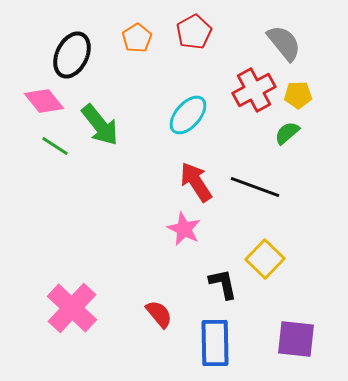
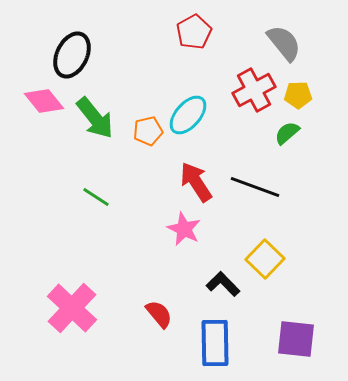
orange pentagon: moved 11 px right, 93 px down; rotated 20 degrees clockwise
green arrow: moved 5 px left, 7 px up
green line: moved 41 px right, 51 px down
black L-shape: rotated 32 degrees counterclockwise
